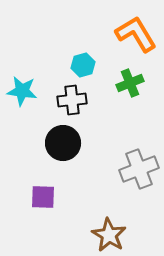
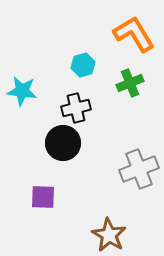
orange L-shape: moved 2 px left
black cross: moved 4 px right, 8 px down; rotated 8 degrees counterclockwise
